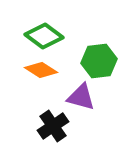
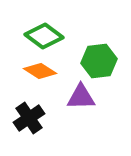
orange diamond: moved 1 px left, 1 px down
purple triangle: rotated 16 degrees counterclockwise
black cross: moved 24 px left, 8 px up
